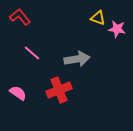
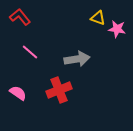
pink line: moved 2 px left, 1 px up
